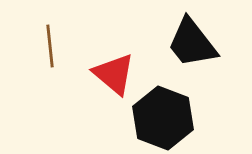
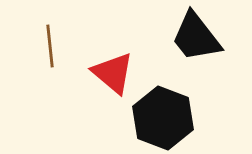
black trapezoid: moved 4 px right, 6 px up
red triangle: moved 1 px left, 1 px up
